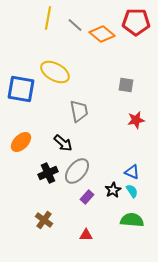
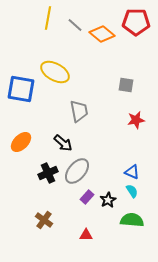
black star: moved 5 px left, 10 px down
